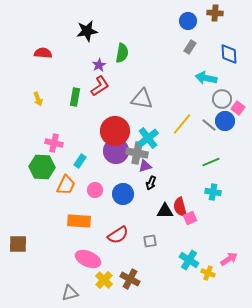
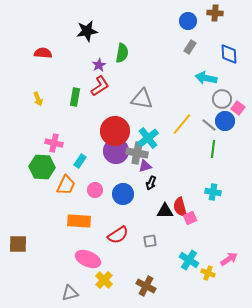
green line at (211, 162): moved 2 px right, 13 px up; rotated 60 degrees counterclockwise
brown cross at (130, 279): moved 16 px right, 7 px down
